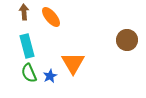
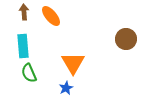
orange ellipse: moved 1 px up
brown circle: moved 1 px left, 1 px up
cyan rectangle: moved 4 px left; rotated 10 degrees clockwise
blue star: moved 16 px right, 12 px down
